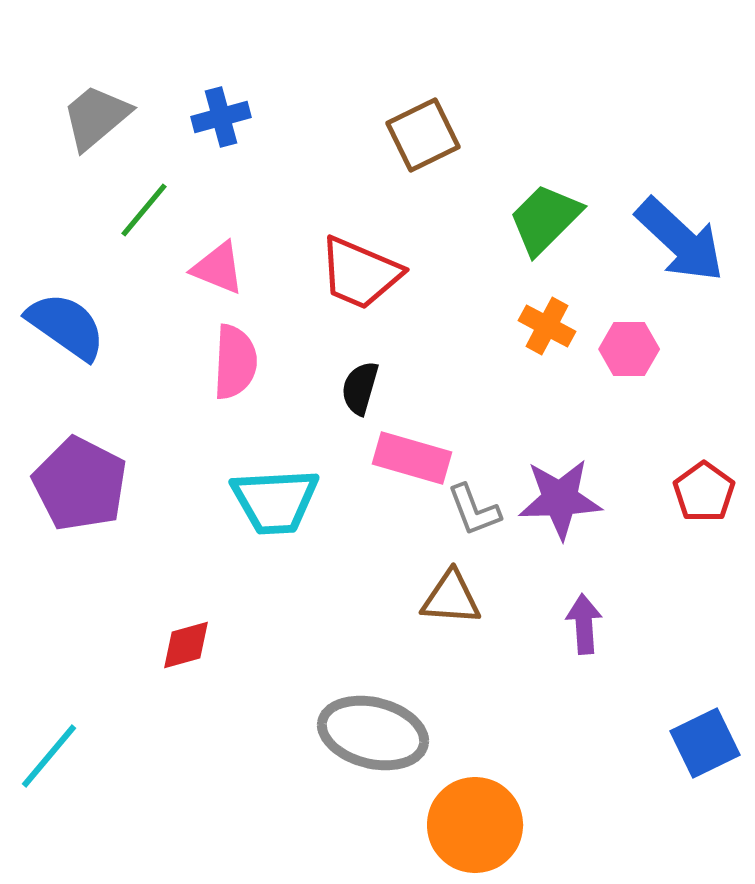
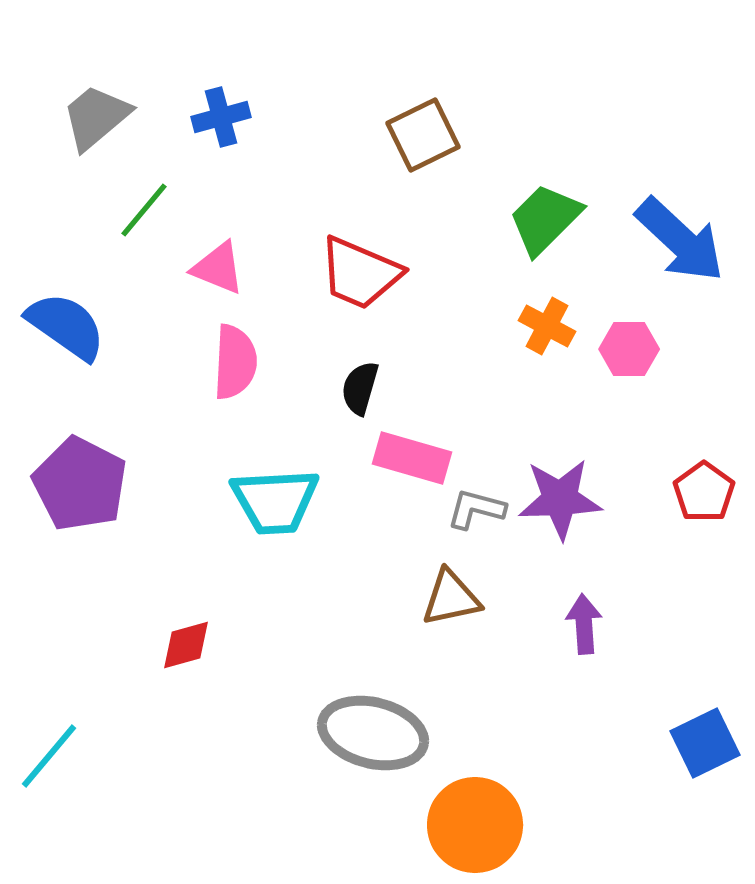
gray L-shape: moved 2 px right, 1 px up; rotated 126 degrees clockwise
brown triangle: rotated 16 degrees counterclockwise
